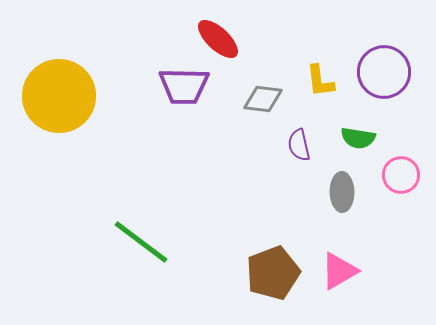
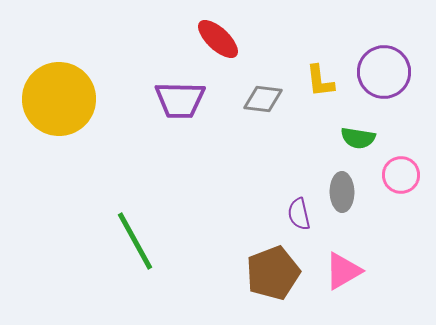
purple trapezoid: moved 4 px left, 14 px down
yellow circle: moved 3 px down
purple semicircle: moved 69 px down
green line: moved 6 px left, 1 px up; rotated 24 degrees clockwise
pink triangle: moved 4 px right
